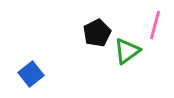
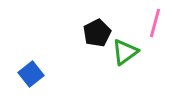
pink line: moved 2 px up
green triangle: moved 2 px left, 1 px down
